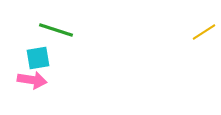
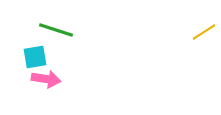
cyan square: moved 3 px left, 1 px up
pink arrow: moved 14 px right, 1 px up
